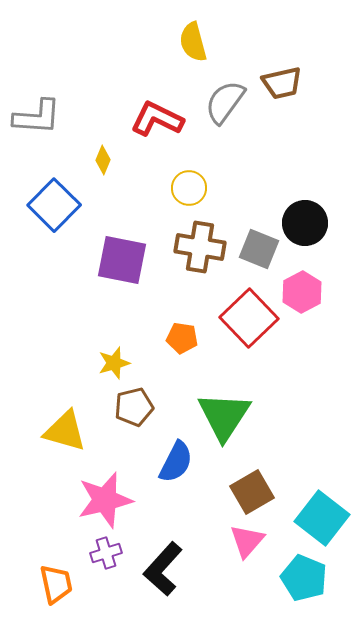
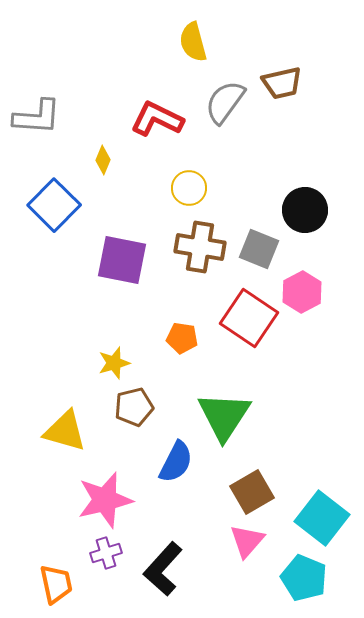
black circle: moved 13 px up
red square: rotated 12 degrees counterclockwise
